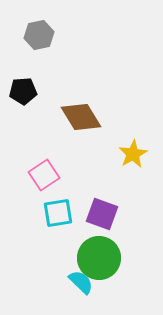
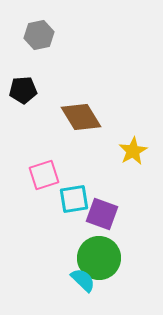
black pentagon: moved 1 px up
yellow star: moved 3 px up
pink square: rotated 16 degrees clockwise
cyan square: moved 16 px right, 14 px up
cyan semicircle: moved 2 px right, 2 px up
